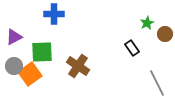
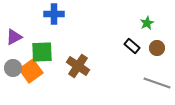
brown circle: moved 8 px left, 14 px down
black rectangle: moved 2 px up; rotated 14 degrees counterclockwise
gray circle: moved 1 px left, 2 px down
orange square: moved 1 px right, 3 px up
gray line: rotated 44 degrees counterclockwise
